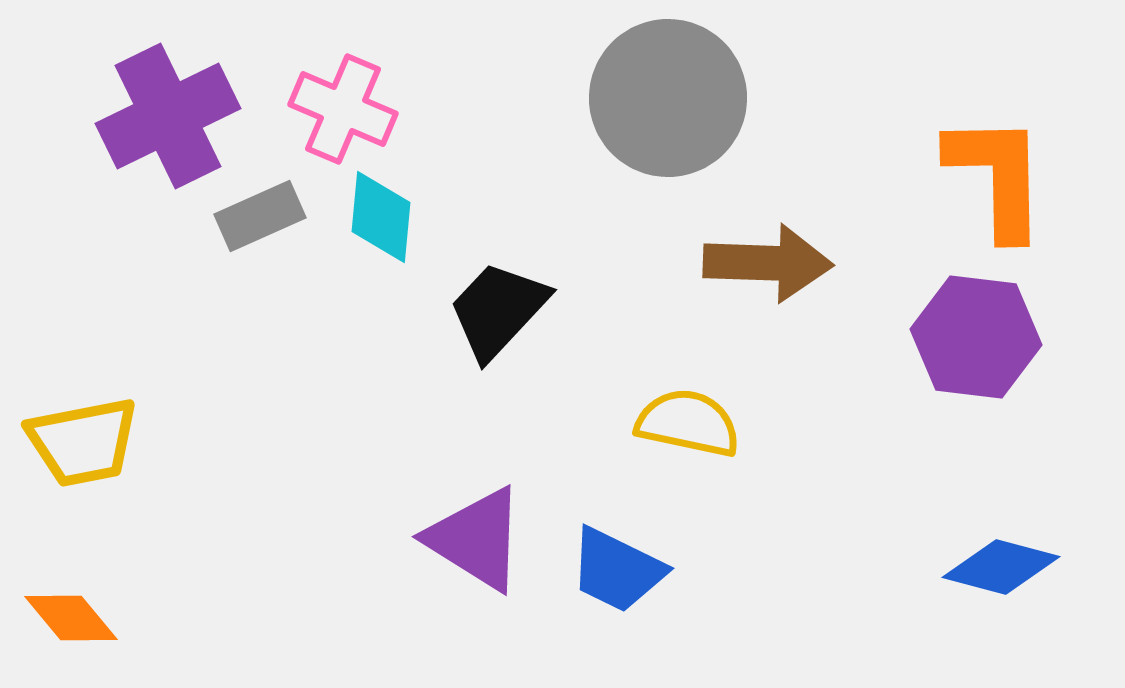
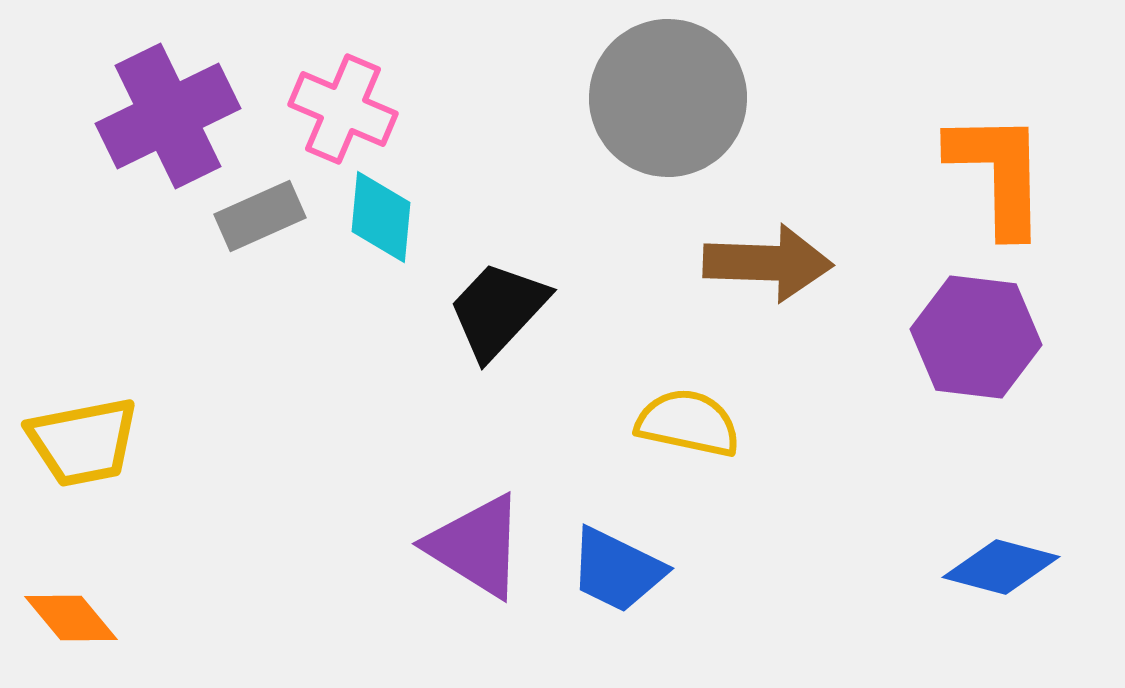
orange L-shape: moved 1 px right, 3 px up
purple triangle: moved 7 px down
